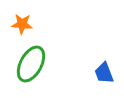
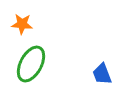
blue trapezoid: moved 2 px left, 1 px down
